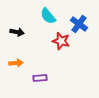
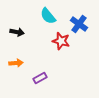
purple rectangle: rotated 24 degrees counterclockwise
